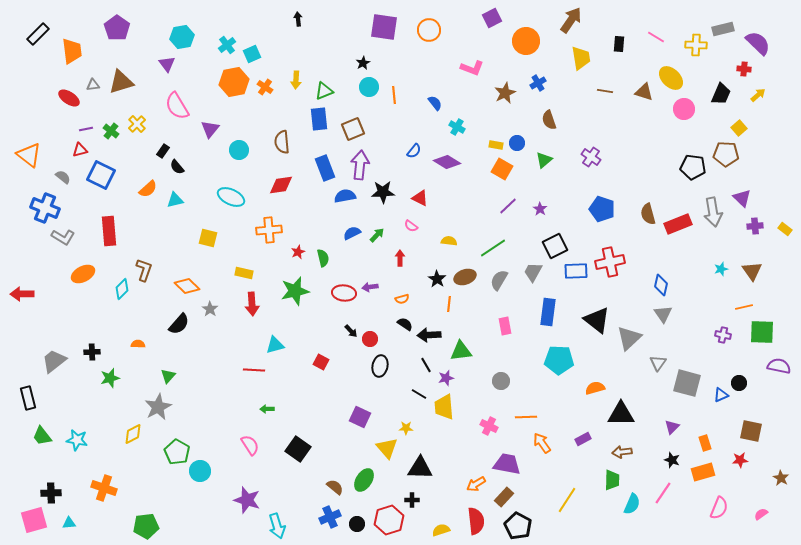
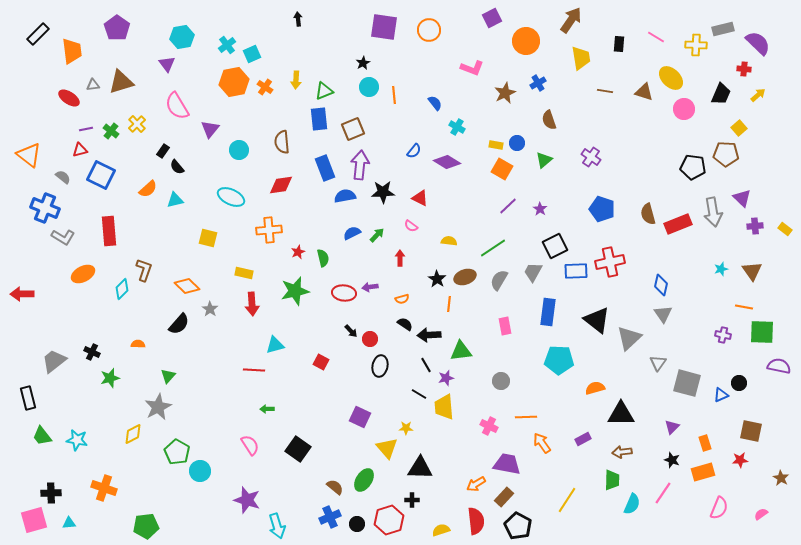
orange line at (744, 307): rotated 24 degrees clockwise
black cross at (92, 352): rotated 28 degrees clockwise
